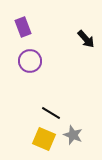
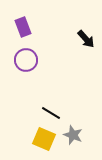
purple circle: moved 4 px left, 1 px up
